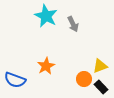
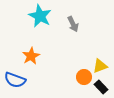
cyan star: moved 6 px left
orange star: moved 15 px left, 10 px up
orange circle: moved 2 px up
